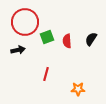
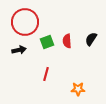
green square: moved 5 px down
black arrow: moved 1 px right
